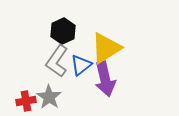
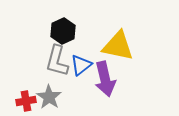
yellow triangle: moved 12 px right, 2 px up; rotated 44 degrees clockwise
gray L-shape: rotated 20 degrees counterclockwise
